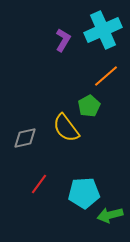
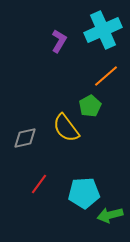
purple L-shape: moved 4 px left, 1 px down
green pentagon: moved 1 px right
